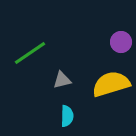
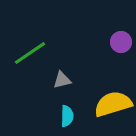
yellow semicircle: moved 2 px right, 20 px down
